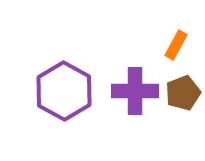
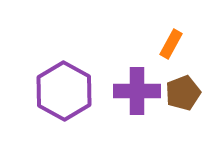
orange rectangle: moved 5 px left, 1 px up
purple cross: moved 2 px right
